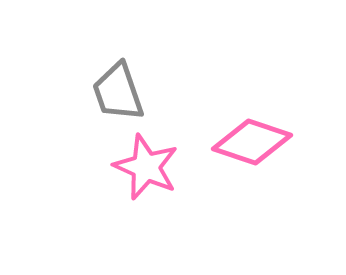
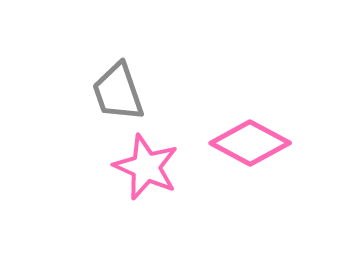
pink diamond: moved 2 px left, 1 px down; rotated 10 degrees clockwise
